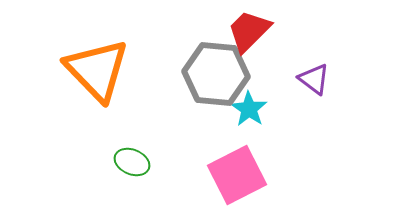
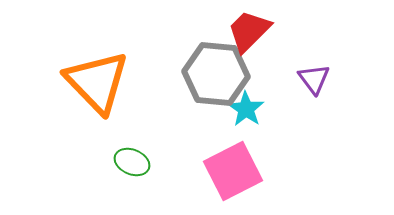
orange triangle: moved 12 px down
purple triangle: rotated 16 degrees clockwise
cyan star: moved 3 px left
pink square: moved 4 px left, 4 px up
